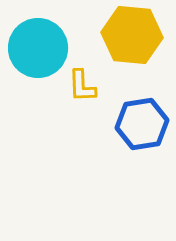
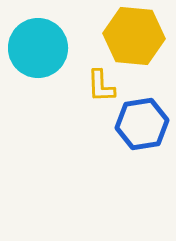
yellow hexagon: moved 2 px right, 1 px down
yellow L-shape: moved 19 px right
